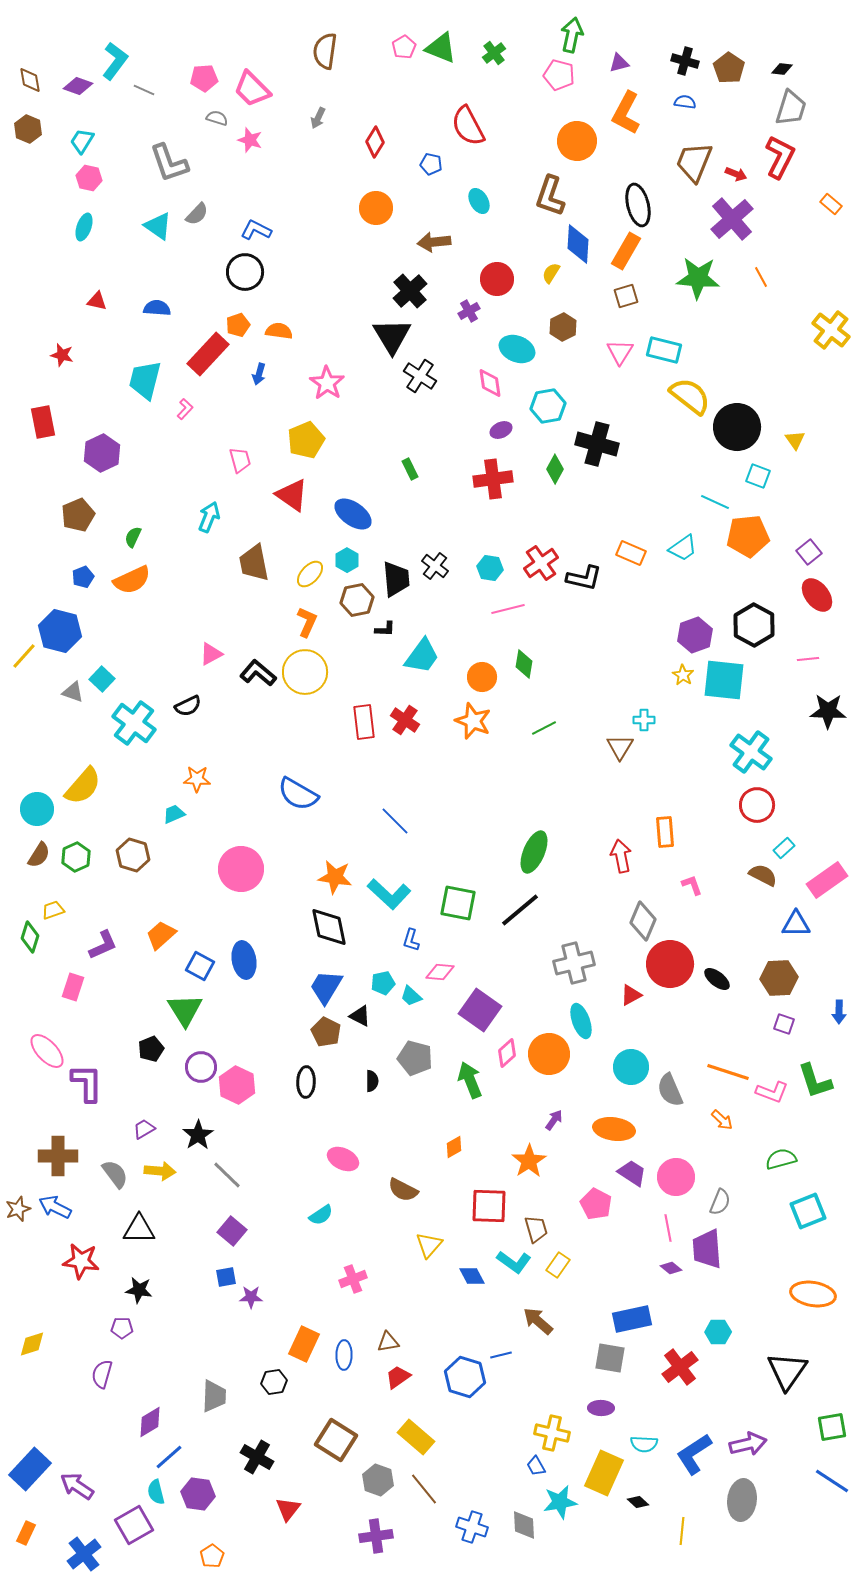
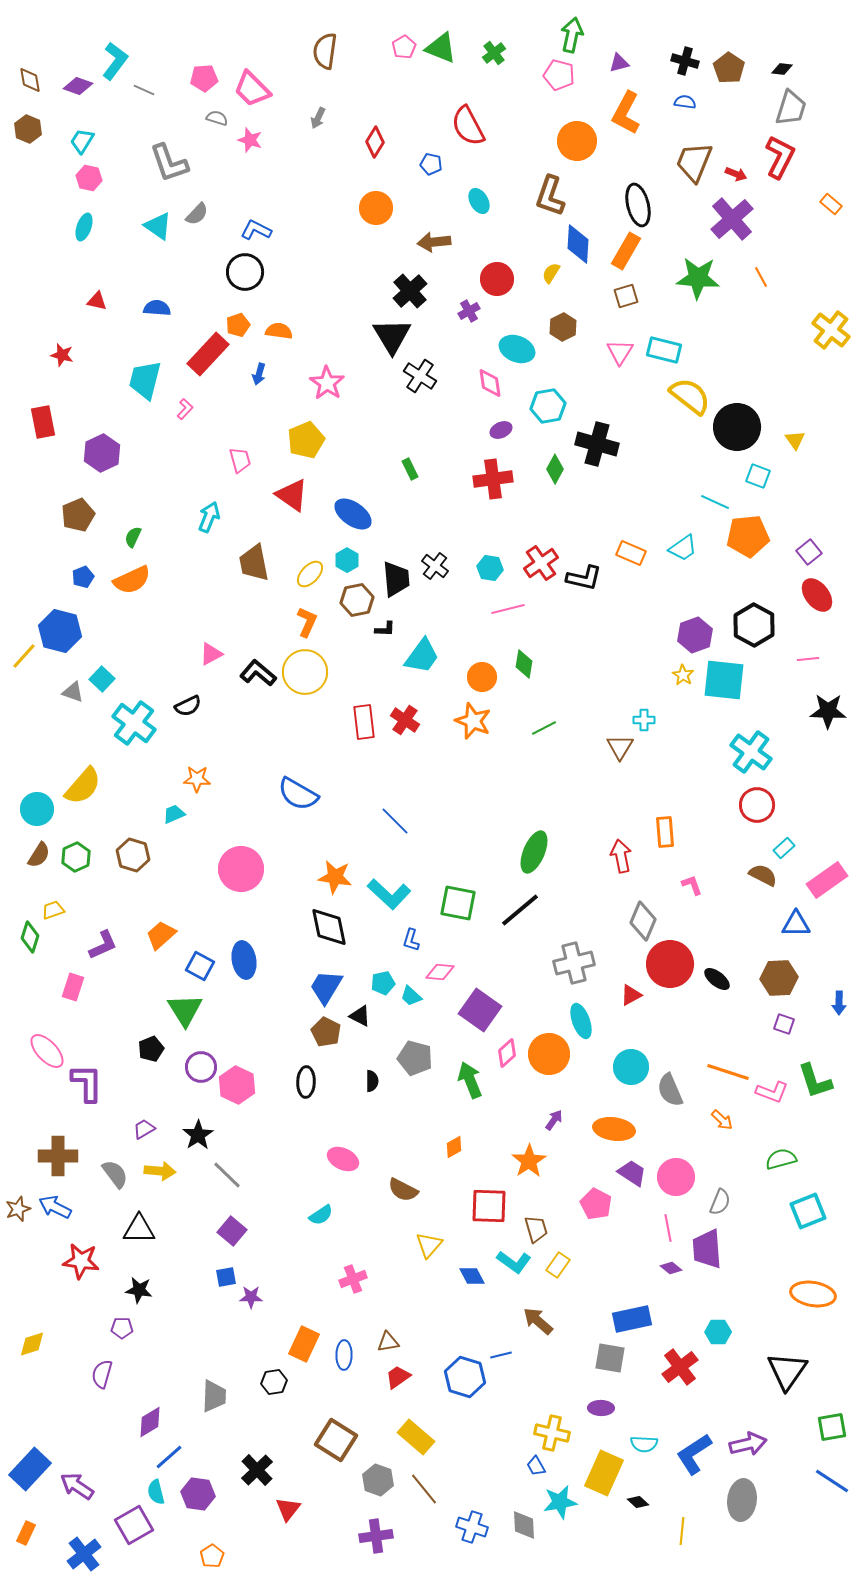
blue arrow at (839, 1012): moved 9 px up
black cross at (257, 1457): moved 13 px down; rotated 16 degrees clockwise
